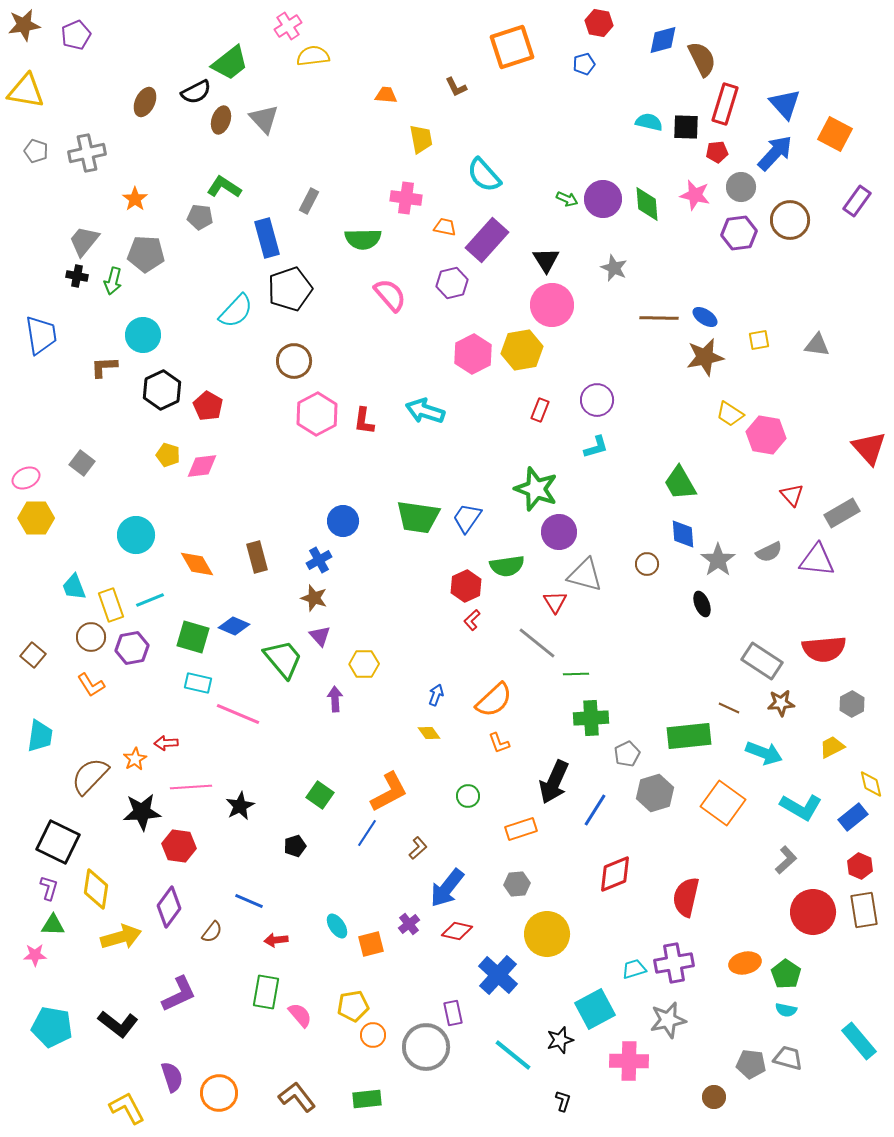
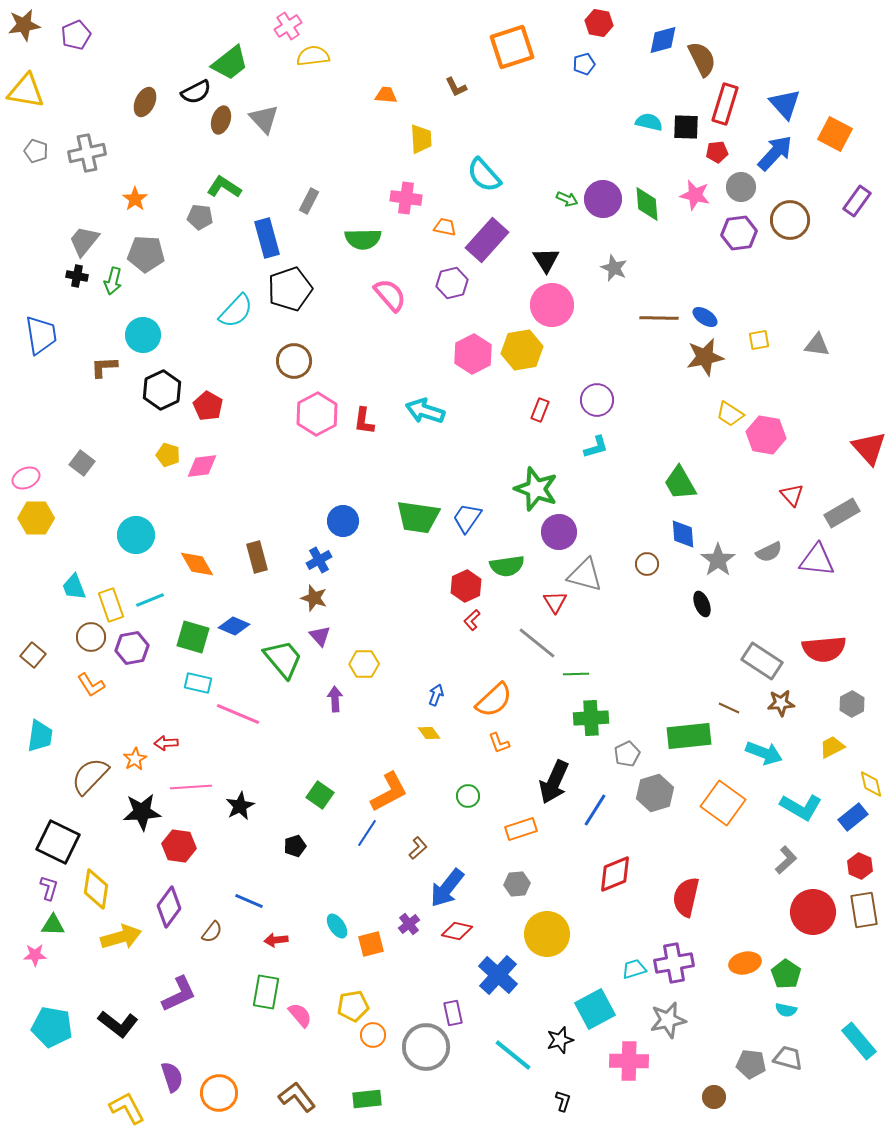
yellow trapezoid at (421, 139): rotated 8 degrees clockwise
